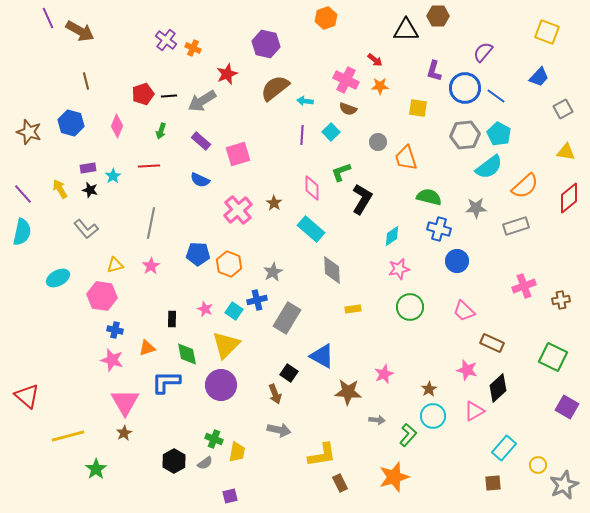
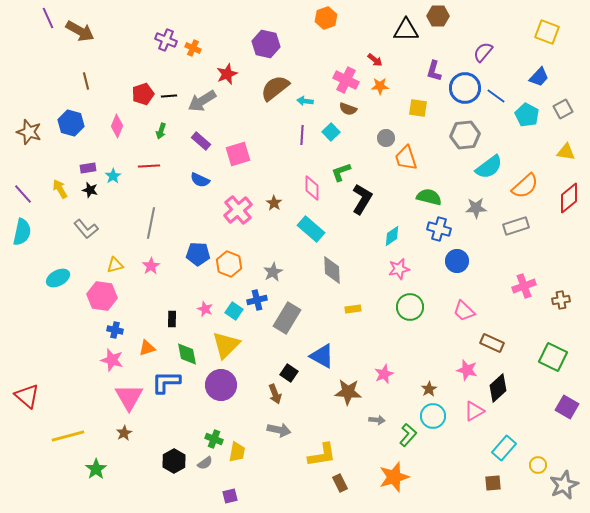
purple cross at (166, 40): rotated 15 degrees counterclockwise
cyan pentagon at (499, 134): moved 28 px right, 19 px up
gray circle at (378, 142): moved 8 px right, 4 px up
pink triangle at (125, 402): moved 4 px right, 5 px up
